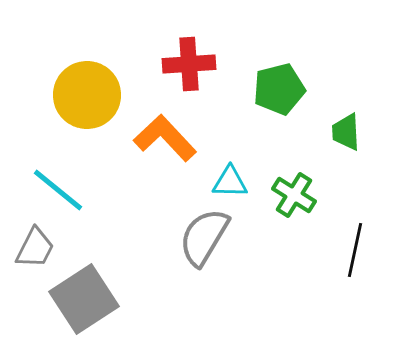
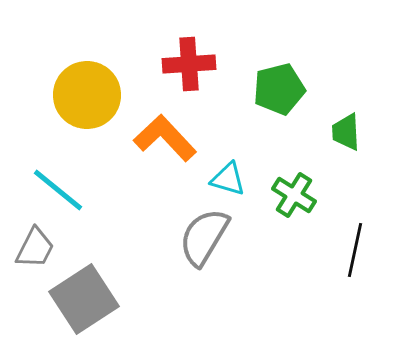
cyan triangle: moved 2 px left, 3 px up; rotated 15 degrees clockwise
